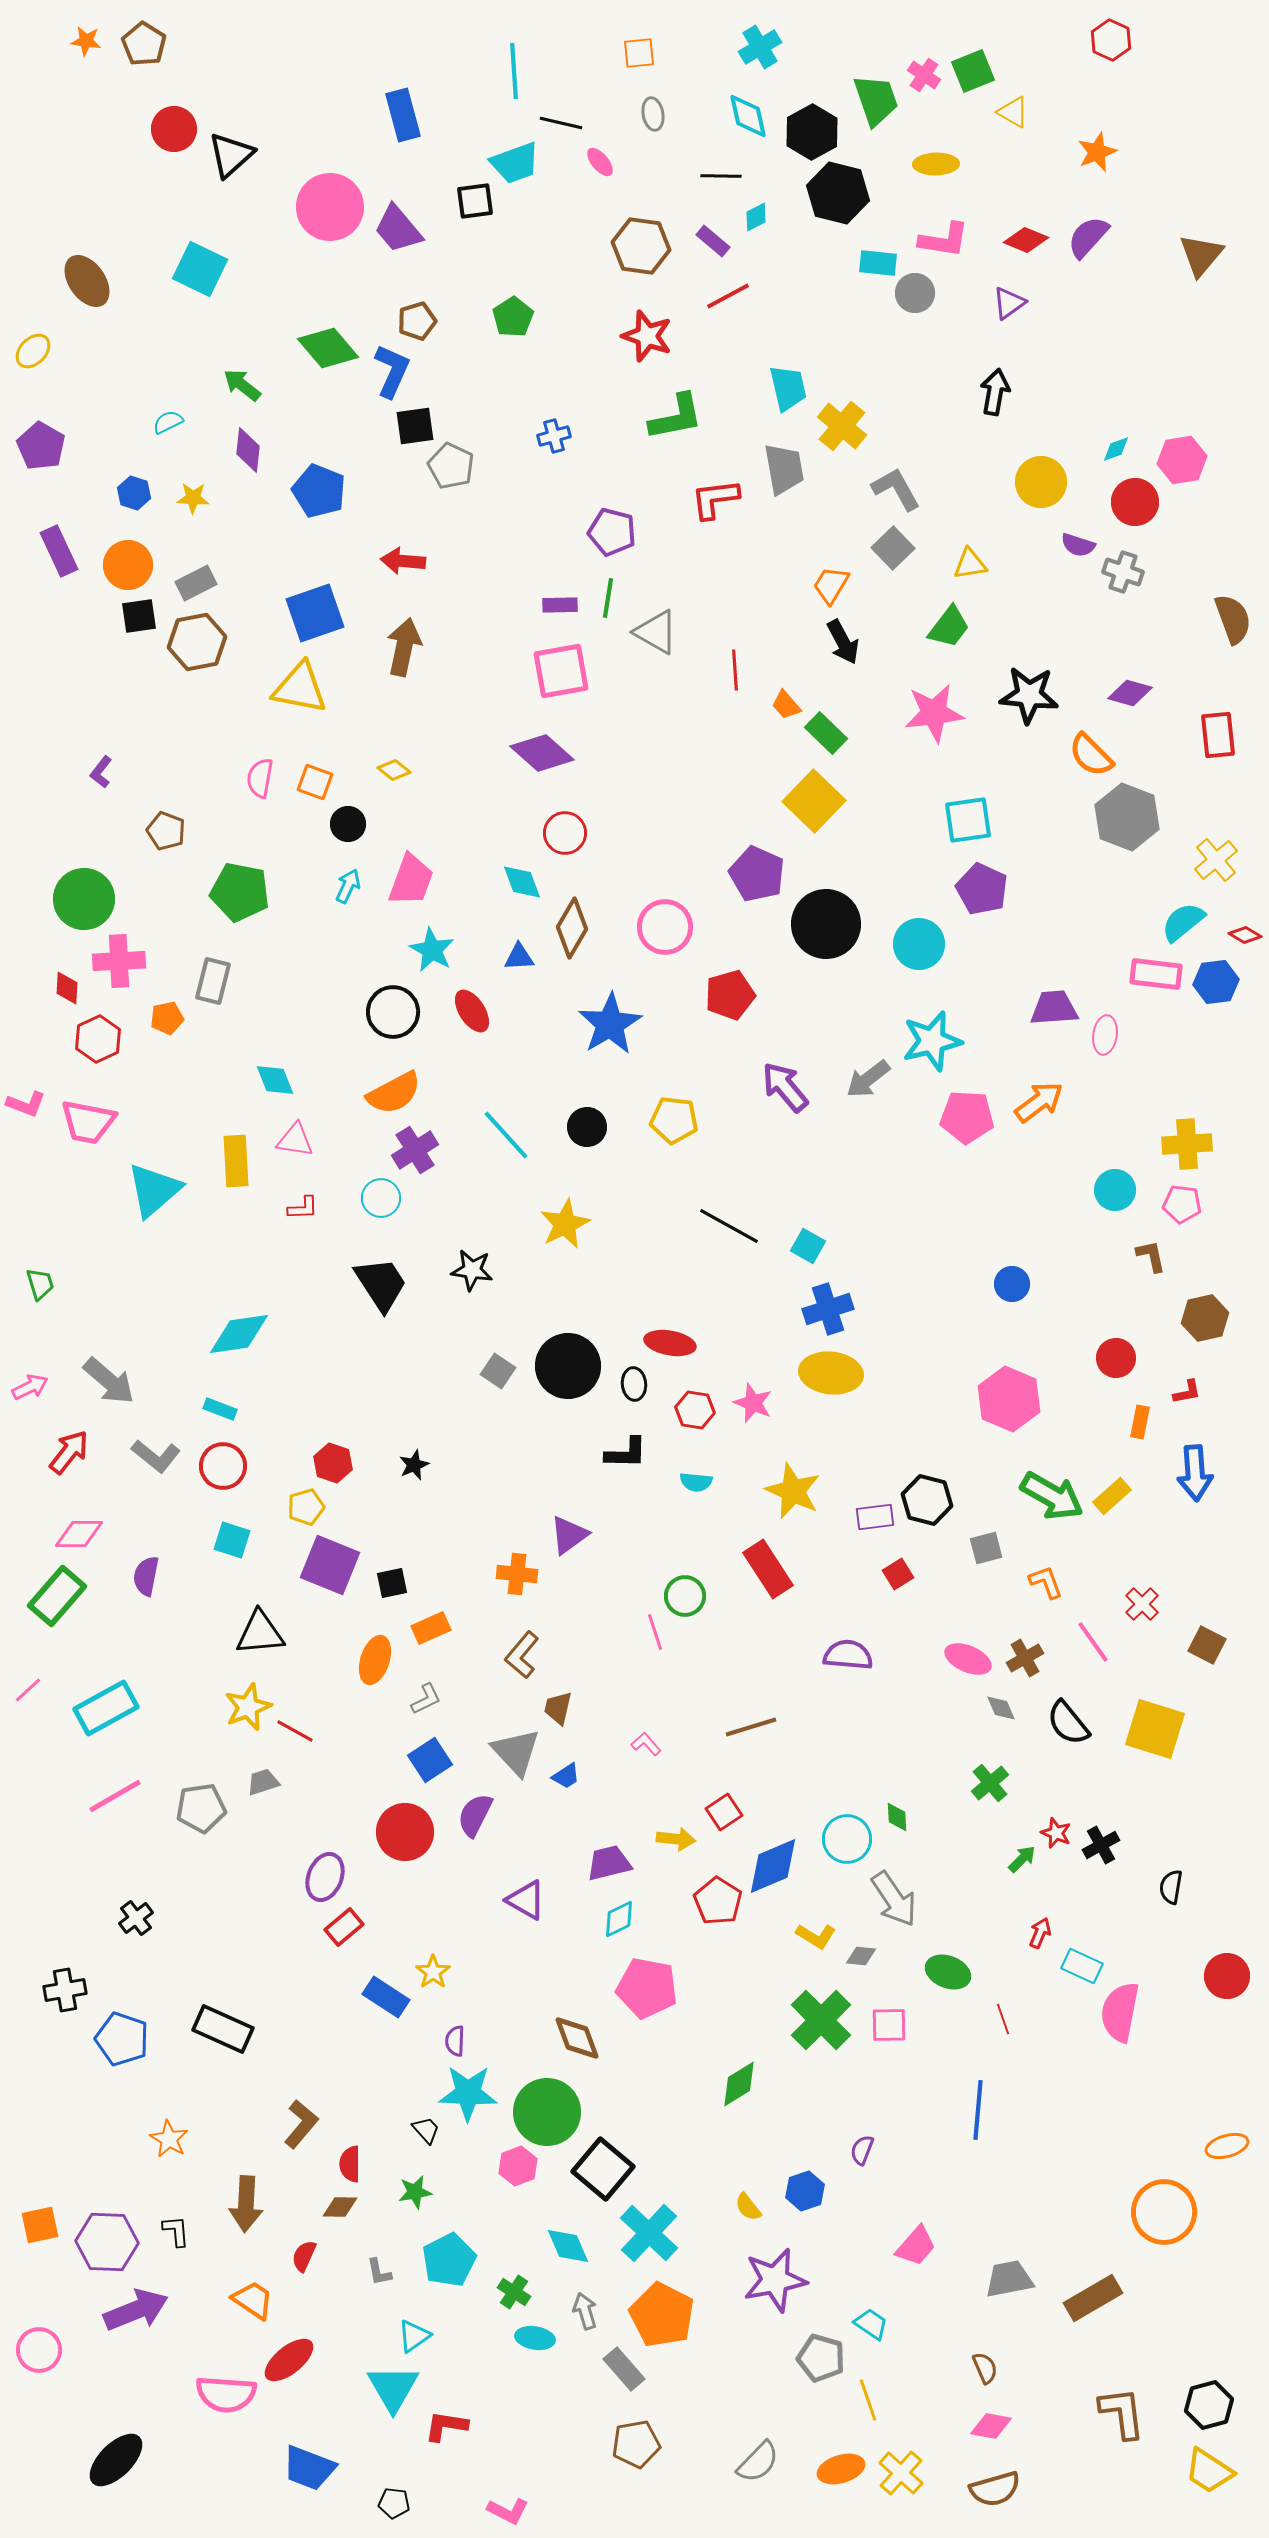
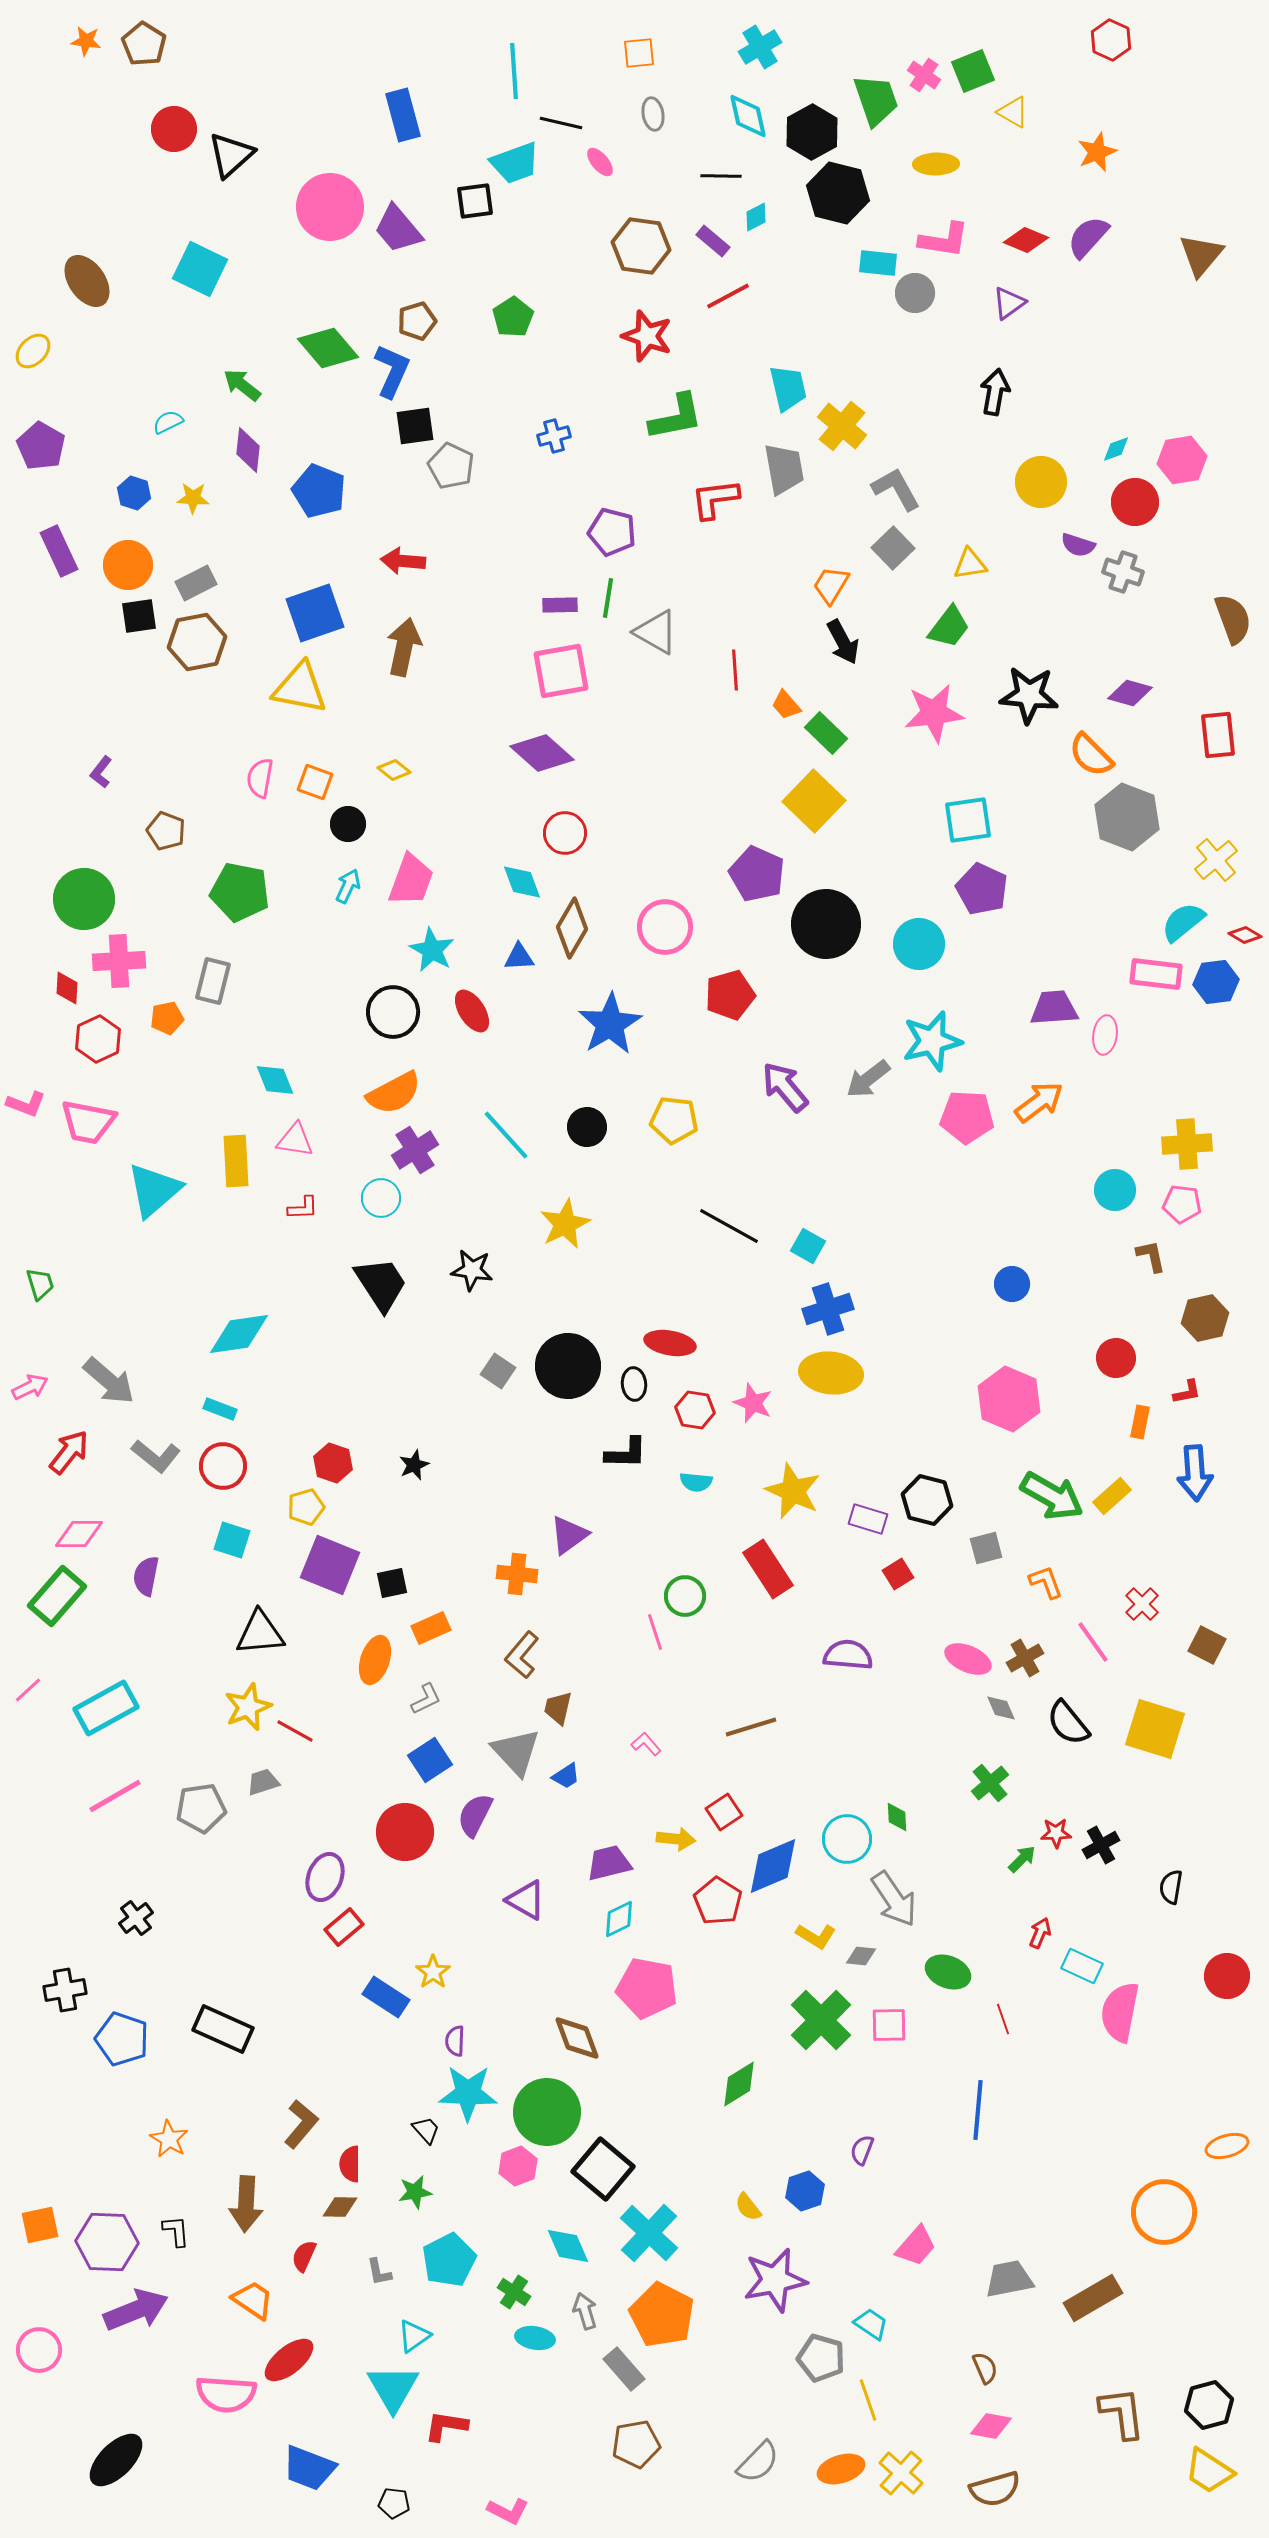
purple rectangle at (875, 1517): moved 7 px left, 2 px down; rotated 24 degrees clockwise
red star at (1056, 1833): rotated 24 degrees counterclockwise
